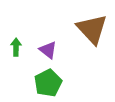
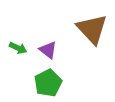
green arrow: moved 2 px right, 1 px down; rotated 114 degrees clockwise
